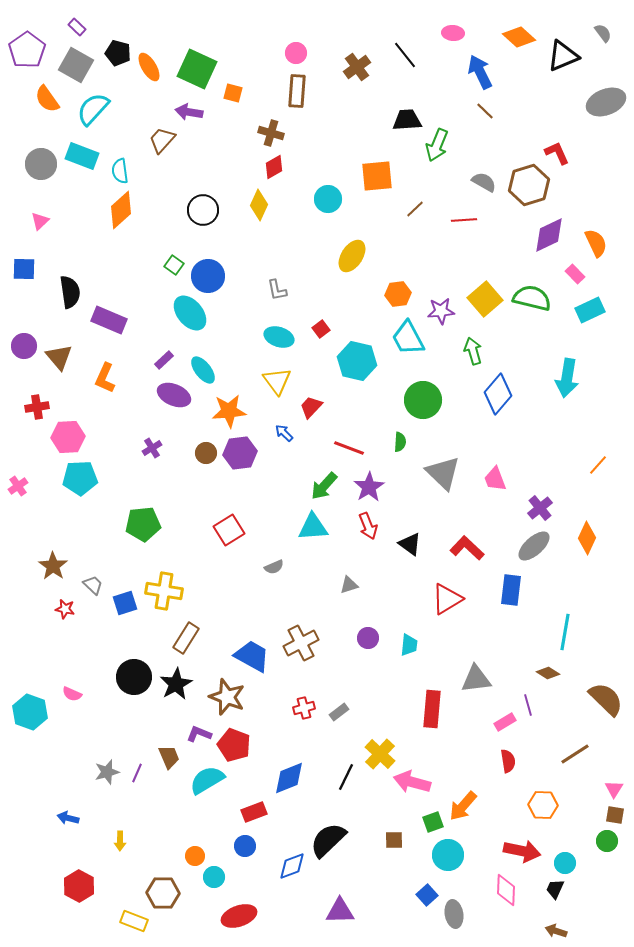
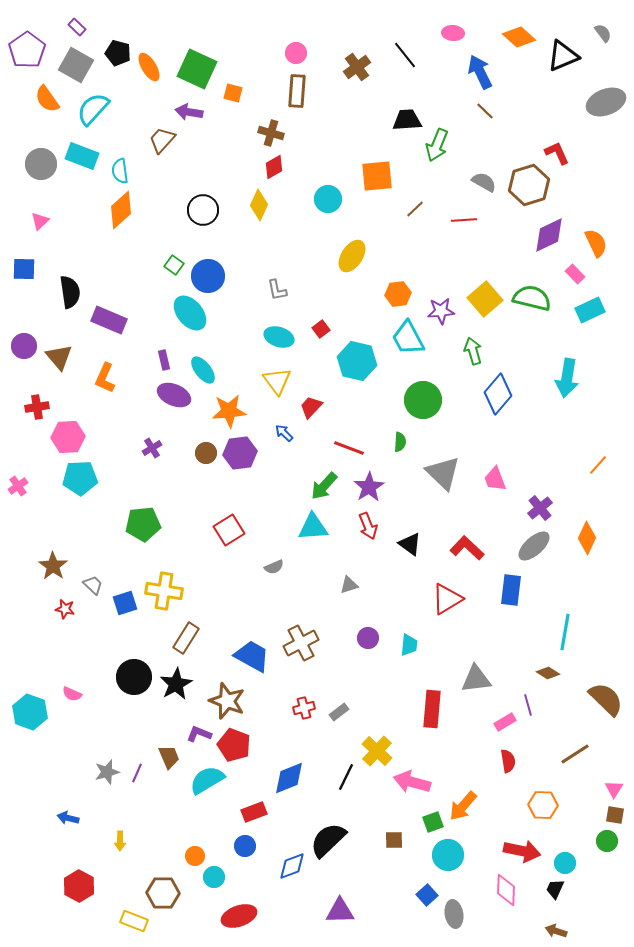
purple rectangle at (164, 360): rotated 60 degrees counterclockwise
brown star at (227, 697): moved 4 px down
yellow cross at (380, 754): moved 3 px left, 3 px up
